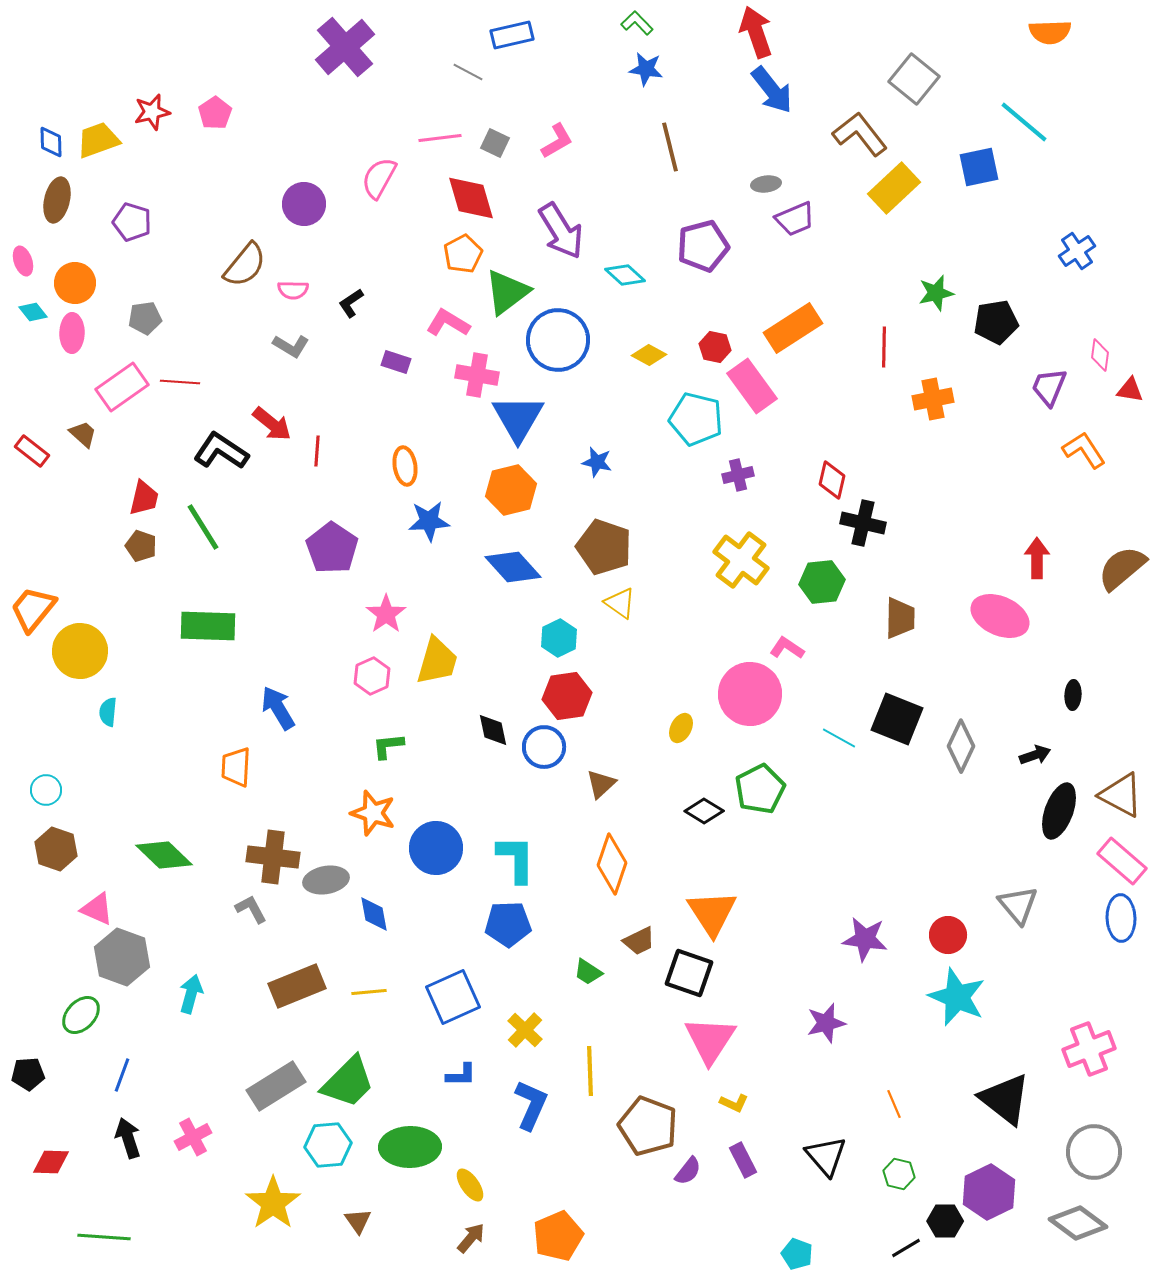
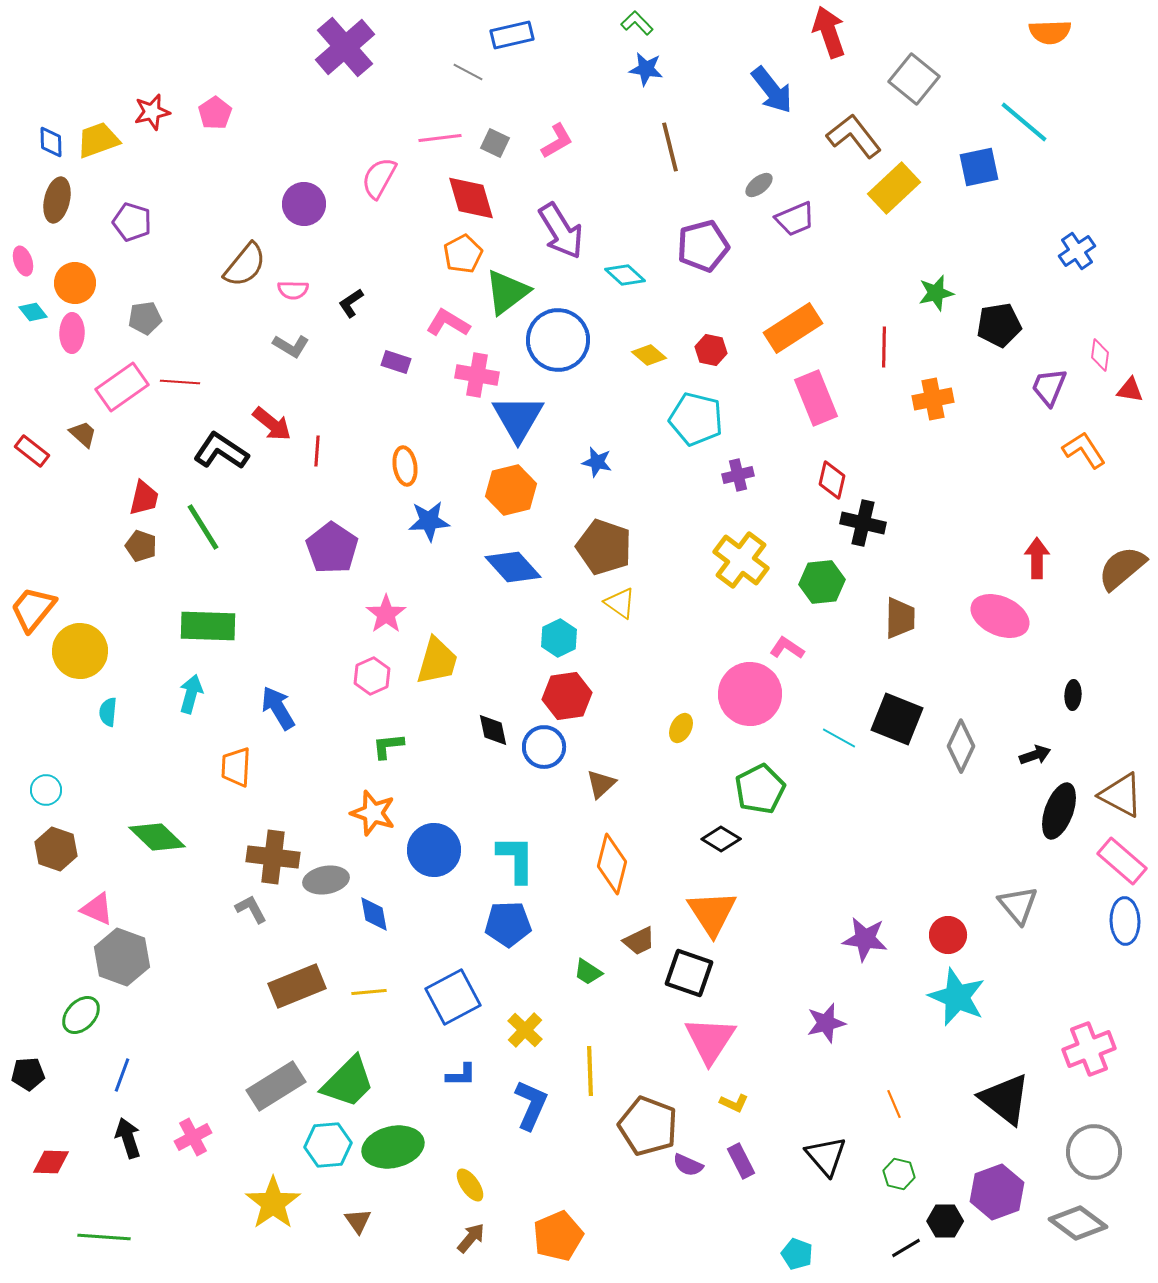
red arrow at (756, 32): moved 73 px right
brown L-shape at (860, 134): moved 6 px left, 2 px down
gray ellipse at (766, 184): moved 7 px left, 1 px down; rotated 32 degrees counterclockwise
black pentagon at (996, 322): moved 3 px right, 3 px down
red hexagon at (715, 347): moved 4 px left, 3 px down
yellow diamond at (649, 355): rotated 12 degrees clockwise
pink rectangle at (752, 386): moved 64 px right, 12 px down; rotated 14 degrees clockwise
black diamond at (704, 811): moved 17 px right, 28 px down
blue circle at (436, 848): moved 2 px left, 2 px down
green diamond at (164, 855): moved 7 px left, 18 px up
orange diamond at (612, 864): rotated 4 degrees counterclockwise
blue ellipse at (1121, 918): moved 4 px right, 3 px down
cyan arrow at (191, 994): moved 300 px up
blue square at (453, 997): rotated 4 degrees counterclockwise
green ellipse at (410, 1147): moved 17 px left; rotated 12 degrees counterclockwise
purple rectangle at (743, 1160): moved 2 px left, 1 px down
purple semicircle at (688, 1171): moved 6 px up; rotated 76 degrees clockwise
purple hexagon at (989, 1192): moved 8 px right; rotated 6 degrees clockwise
